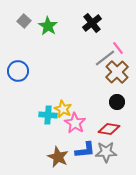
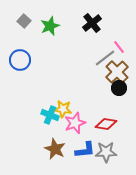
green star: moved 2 px right; rotated 18 degrees clockwise
pink line: moved 1 px right, 1 px up
blue circle: moved 2 px right, 11 px up
black circle: moved 2 px right, 14 px up
yellow star: rotated 18 degrees counterclockwise
cyan cross: moved 2 px right; rotated 18 degrees clockwise
pink star: rotated 20 degrees clockwise
red diamond: moved 3 px left, 5 px up
brown star: moved 3 px left, 8 px up
